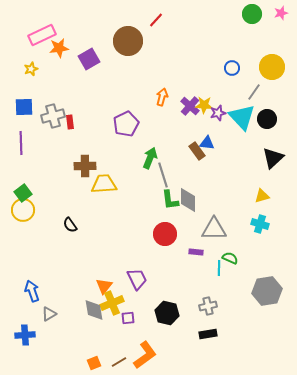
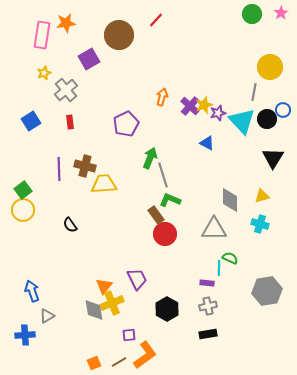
pink star at (281, 13): rotated 16 degrees counterclockwise
pink rectangle at (42, 35): rotated 56 degrees counterclockwise
brown circle at (128, 41): moved 9 px left, 6 px up
orange star at (59, 48): moved 7 px right, 25 px up
yellow circle at (272, 67): moved 2 px left
blue circle at (232, 68): moved 51 px right, 42 px down
yellow star at (31, 69): moved 13 px right, 4 px down
gray line at (254, 92): rotated 24 degrees counterclockwise
yellow star at (204, 105): rotated 24 degrees counterclockwise
blue square at (24, 107): moved 7 px right, 14 px down; rotated 30 degrees counterclockwise
gray cross at (53, 116): moved 13 px right, 26 px up; rotated 25 degrees counterclockwise
cyan triangle at (242, 117): moved 4 px down
purple line at (21, 143): moved 38 px right, 26 px down
blue triangle at (207, 143): rotated 21 degrees clockwise
brown rectangle at (197, 151): moved 41 px left, 64 px down
black triangle at (273, 158): rotated 15 degrees counterclockwise
brown cross at (85, 166): rotated 15 degrees clockwise
green square at (23, 193): moved 3 px up
green L-shape at (170, 200): rotated 120 degrees clockwise
gray diamond at (188, 200): moved 42 px right
purple rectangle at (196, 252): moved 11 px right, 31 px down
black hexagon at (167, 313): moved 4 px up; rotated 15 degrees clockwise
gray triangle at (49, 314): moved 2 px left, 2 px down
purple square at (128, 318): moved 1 px right, 17 px down
